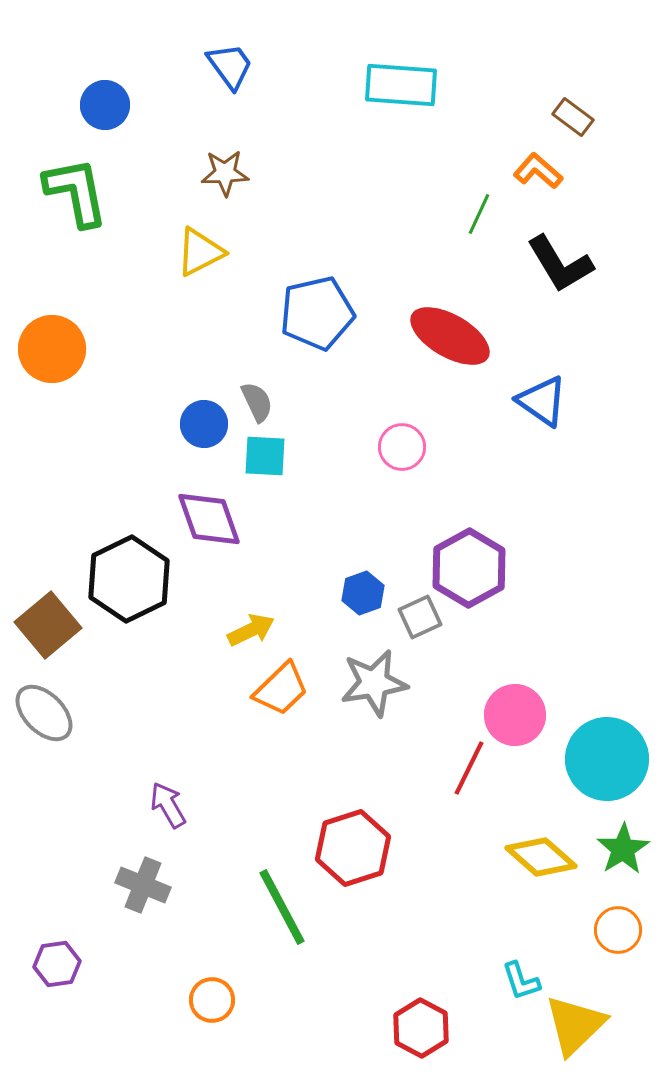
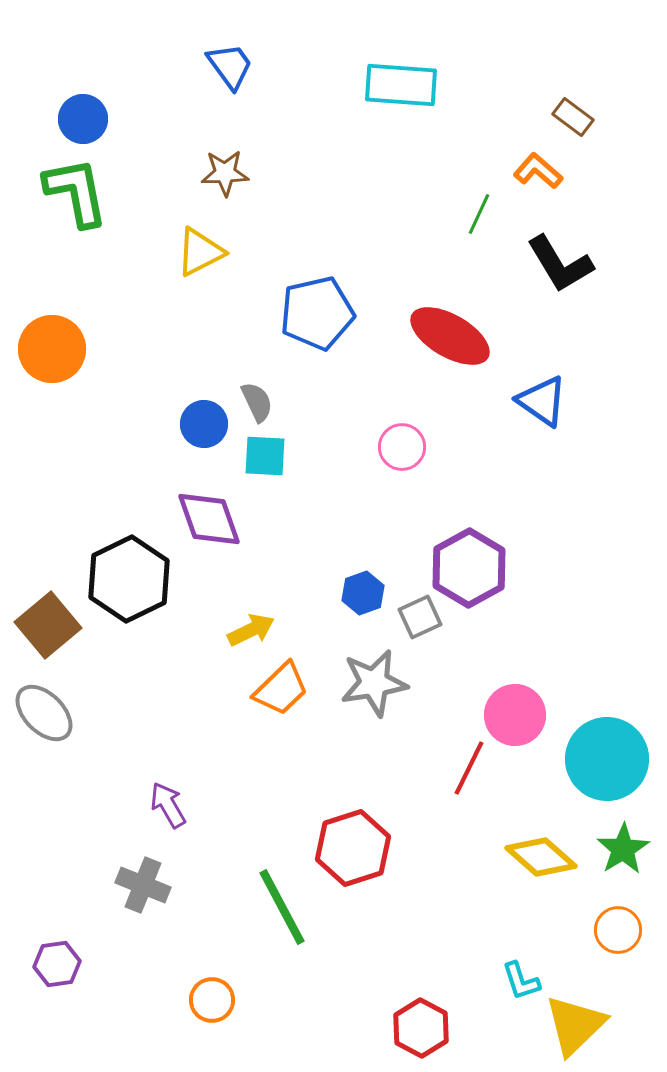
blue circle at (105, 105): moved 22 px left, 14 px down
